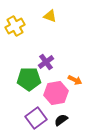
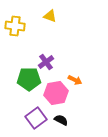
yellow cross: rotated 36 degrees clockwise
black semicircle: rotated 64 degrees clockwise
